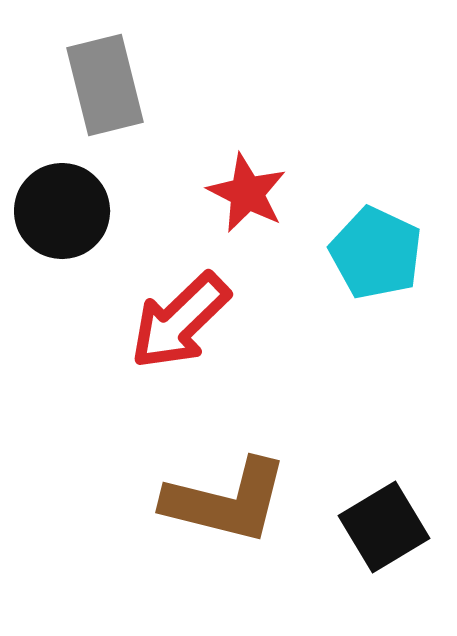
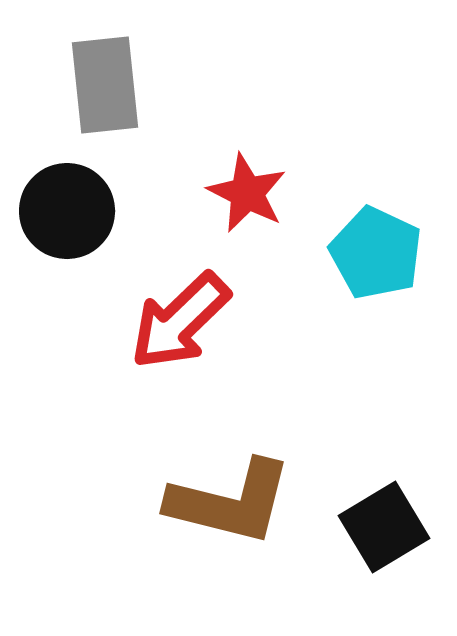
gray rectangle: rotated 8 degrees clockwise
black circle: moved 5 px right
brown L-shape: moved 4 px right, 1 px down
